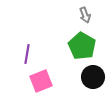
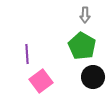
gray arrow: rotated 21 degrees clockwise
purple line: rotated 12 degrees counterclockwise
pink square: rotated 15 degrees counterclockwise
